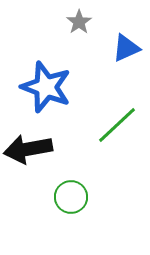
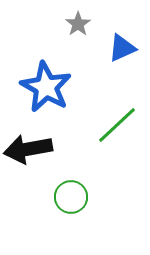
gray star: moved 1 px left, 2 px down
blue triangle: moved 4 px left
blue star: rotated 9 degrees clockwise
